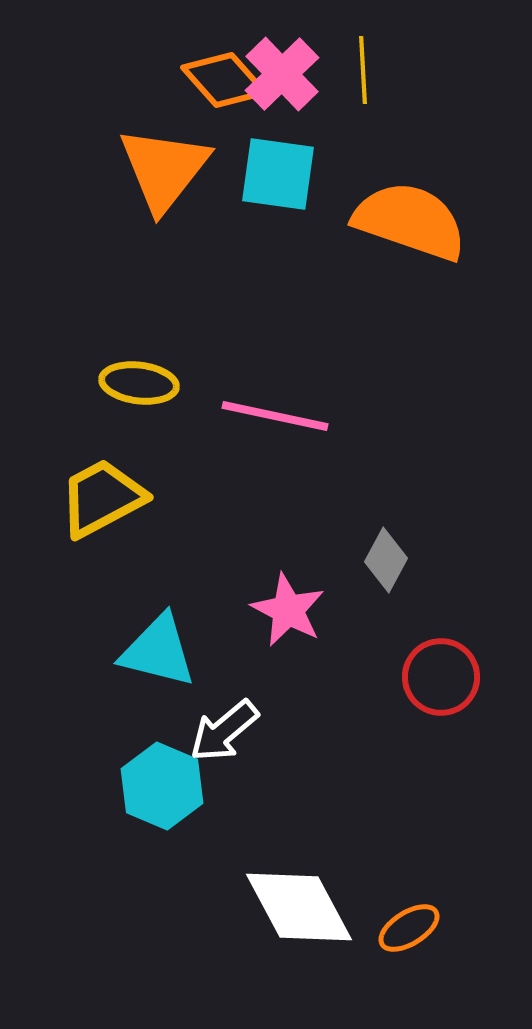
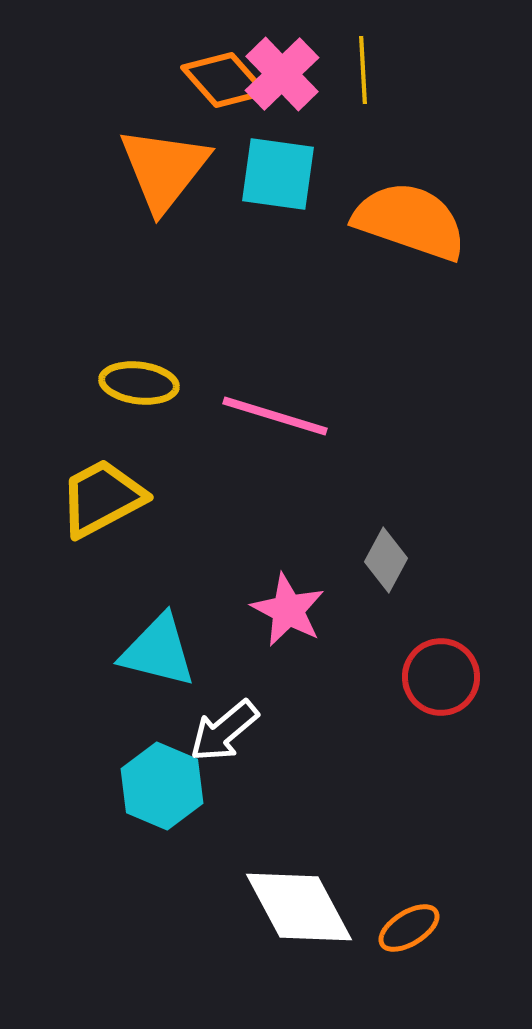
pink line: rotated 5 degrees clockwise
